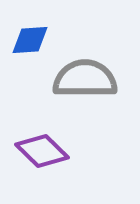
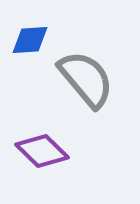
gray semicircle: moved 1 px right; rotated 50 degrees clockwise
